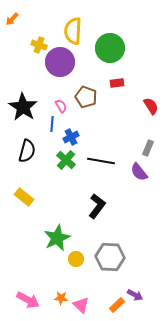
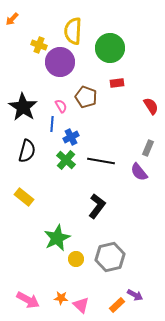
gray hexagon: rotated 16 degrees counterclockwise
